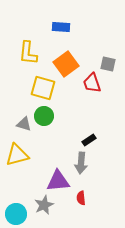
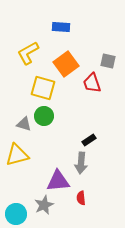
yellow L-shape: rotated 55 degrees clockwise
gray square: moved 3 px up
